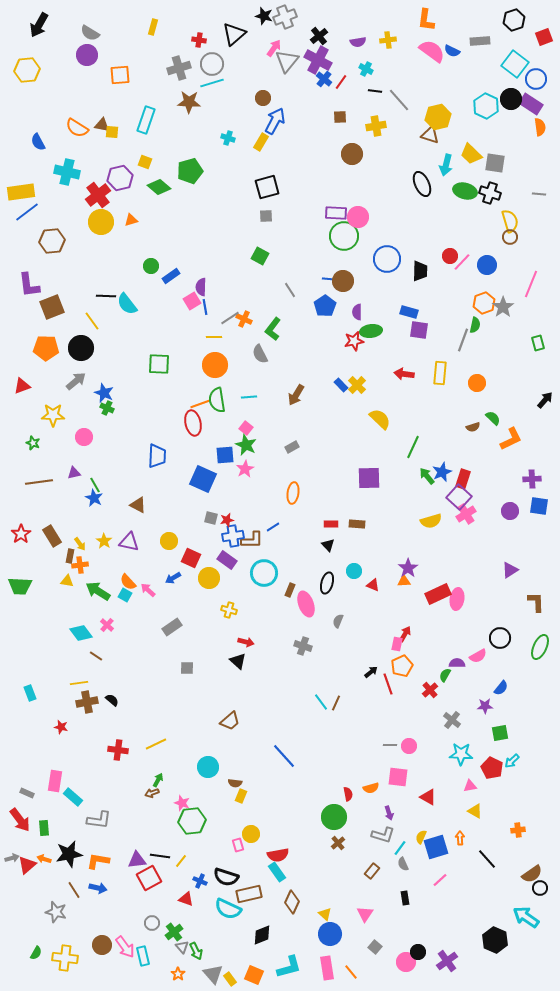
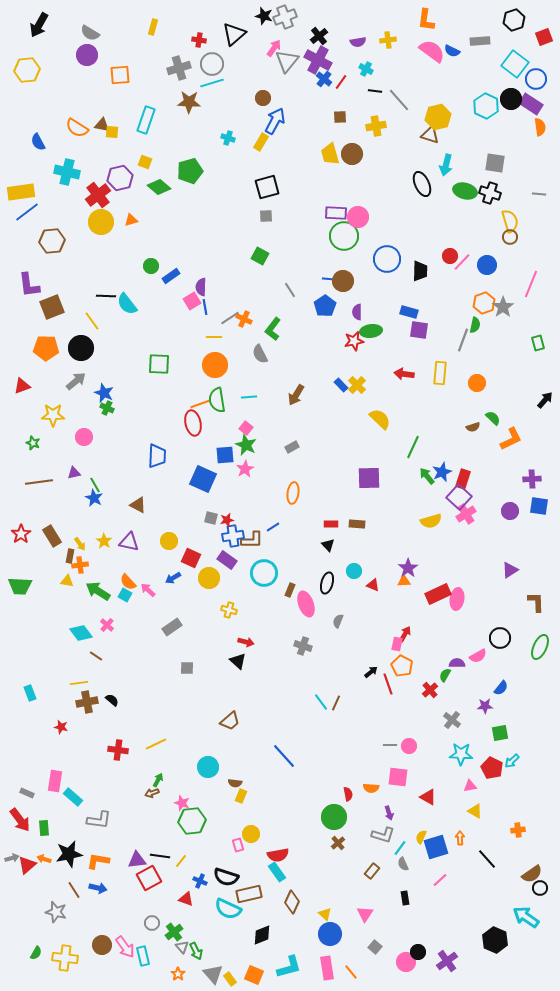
yellow trapezoid at (471, 154): moved 141 px left; rotated 30 degrees clockwise
orange pentagon at (402, 666): rotated 20 degrees counterclockwise
orange semicircle at (371, 788): rotated 21 degrees clockwise
